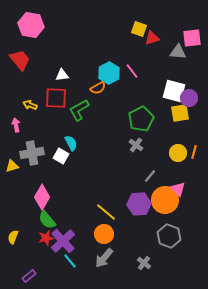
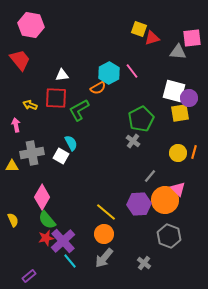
gray cross at (136, 145): moved 3 px left, 4 px up
yellow triangle at (12, 166): rotated 16 degrees clockwise
yellow semicircle at (13, 237): moved 17 px up; rotated 136 degrees clockwise
